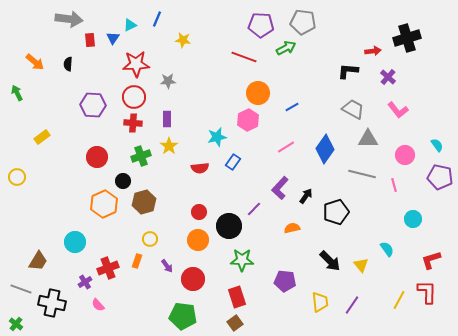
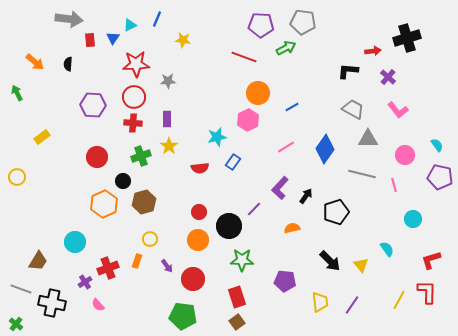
brown square at (235, 323): moved 2 px right, 1 px up
